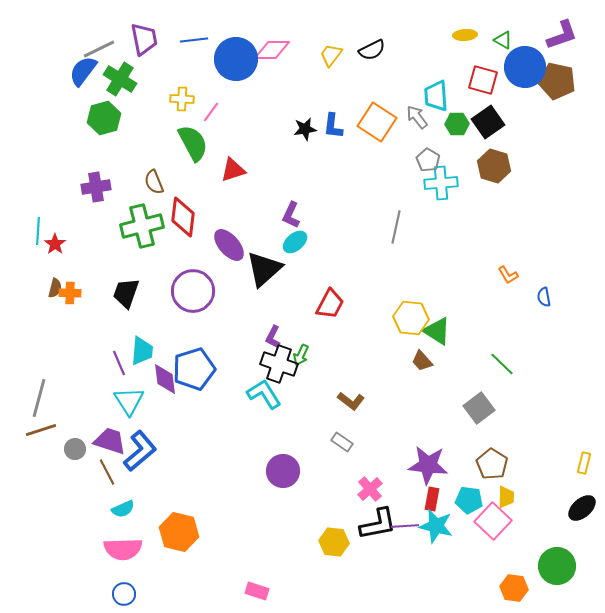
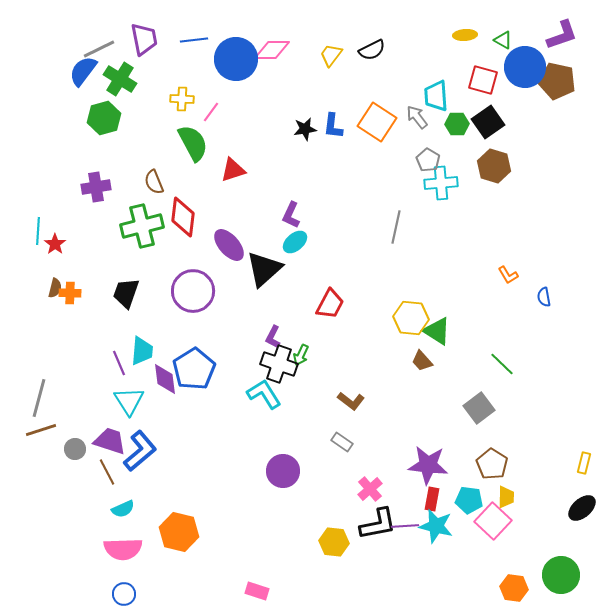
blue pentagon at (194, 369): rotated 15 degrees counterclockwise
green circle at (557, 566): moved 4 px right, 9 px down
